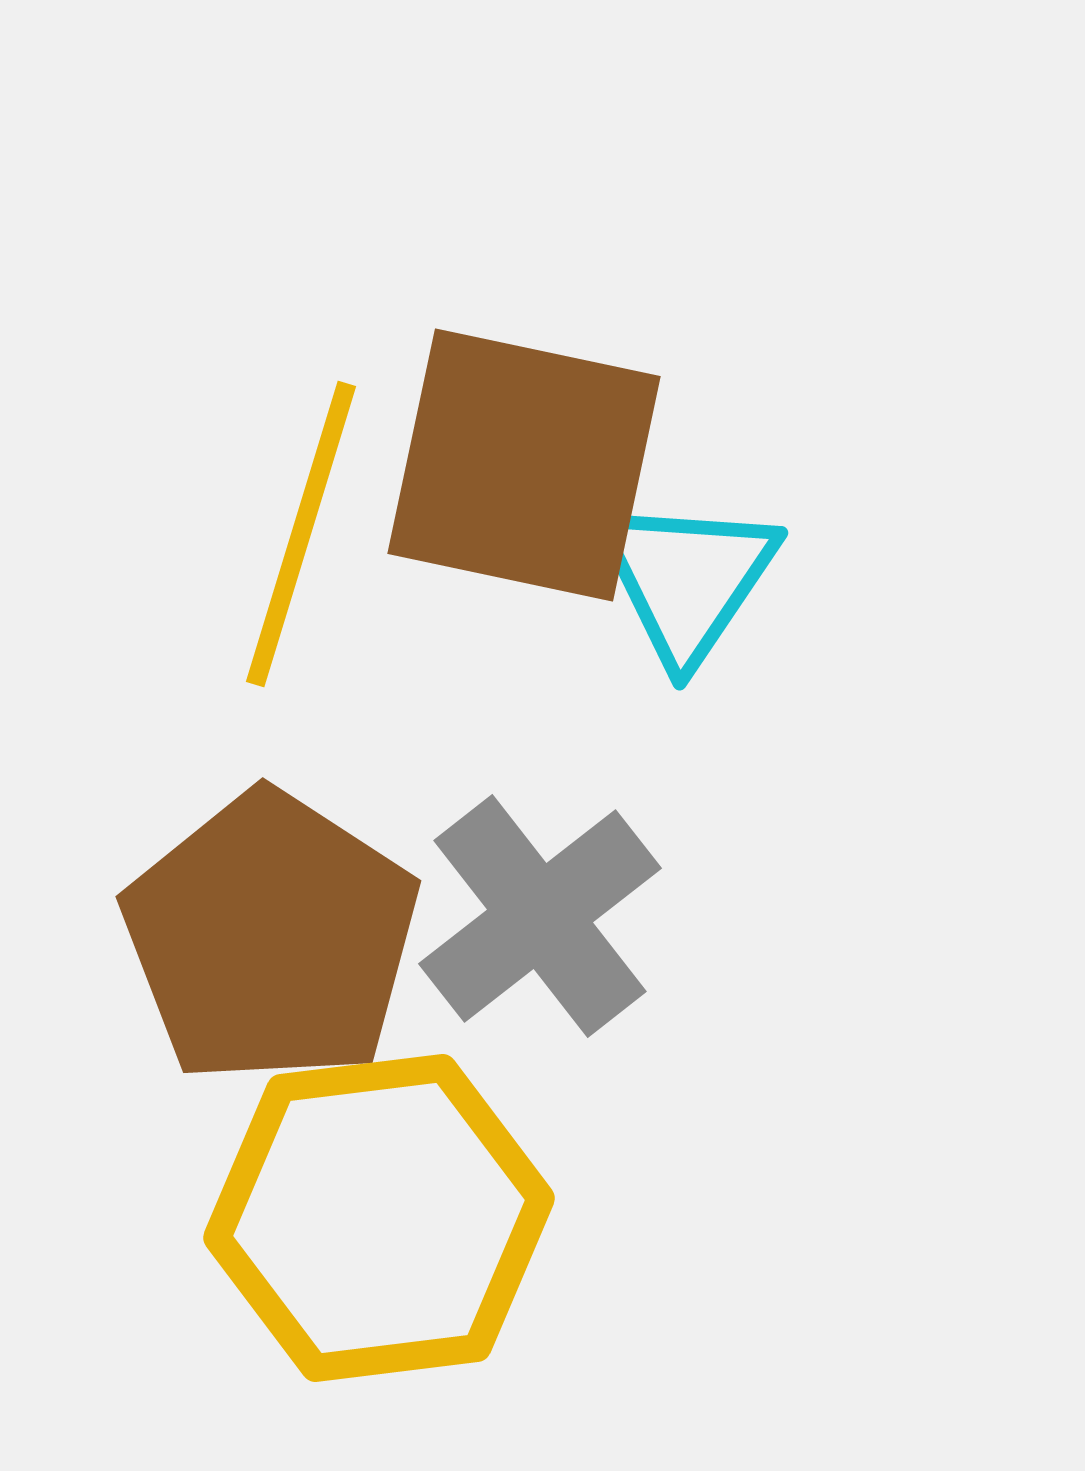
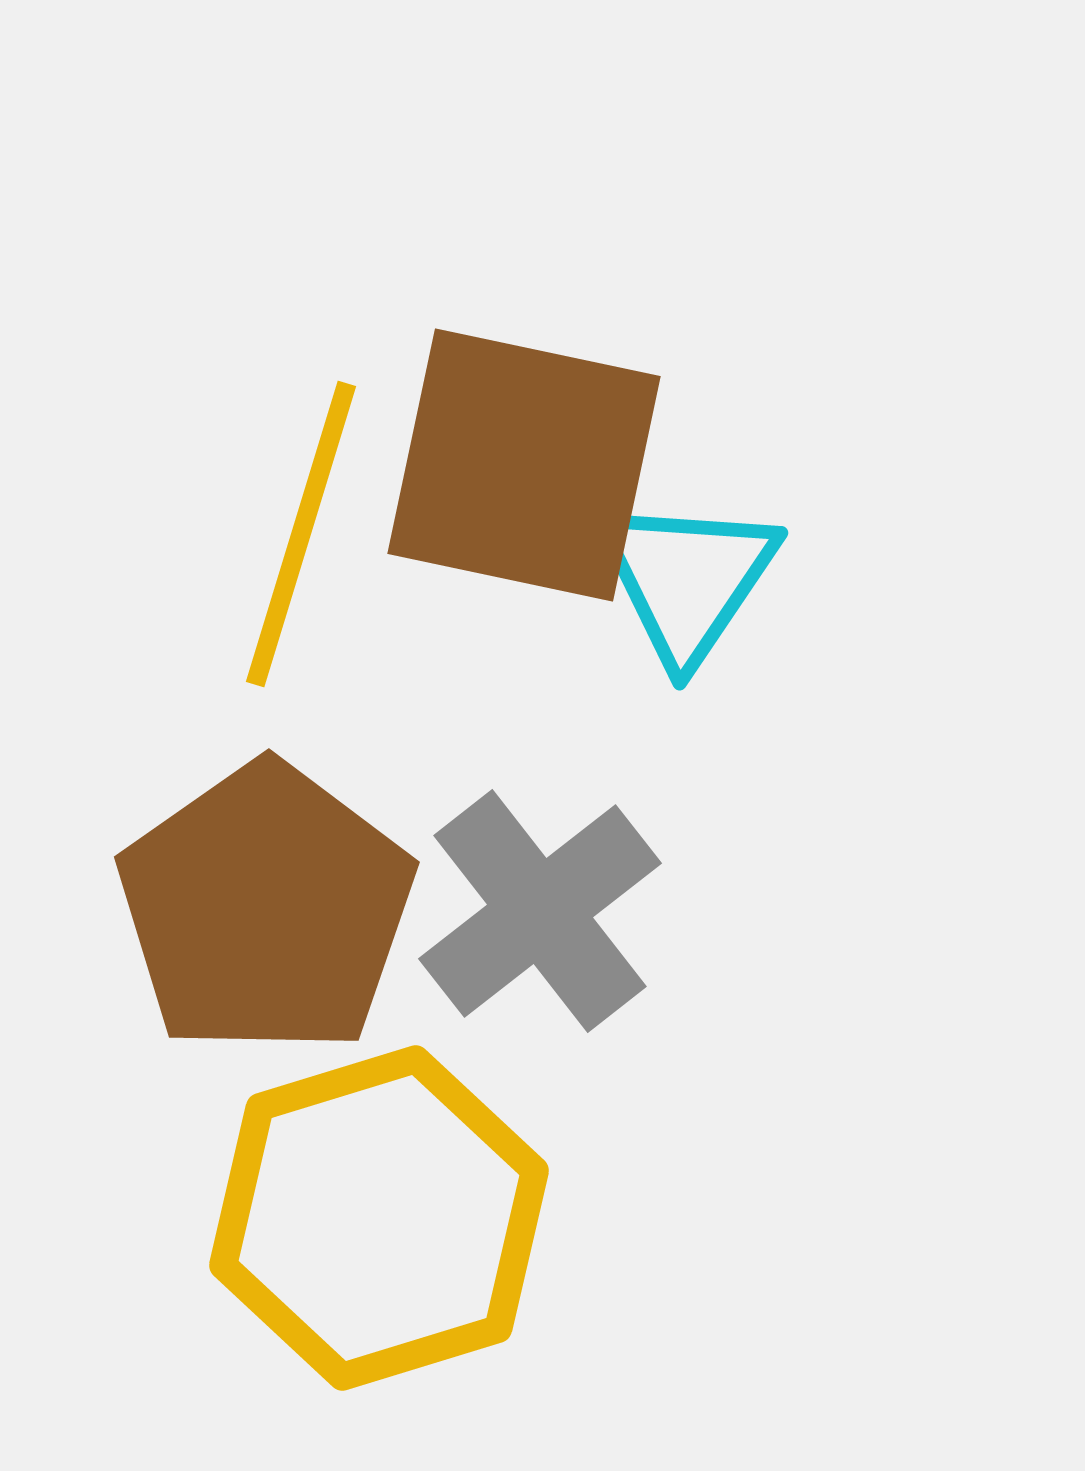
gray cross: moved 5 px up
brown pentagon: moved 5 px left, 29 px up; rotated 4 degrees clockwise
yellow hexagon: rotated 10 degrees counterclockwise
